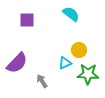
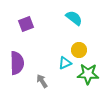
cyan semicircle: moved 3 px right, 4 px down
purple square: moved 1 px left, 4 px down; rotated 21 degrees counterclockwise
purple semicircle: rotated 45 degrees counterclockwise
